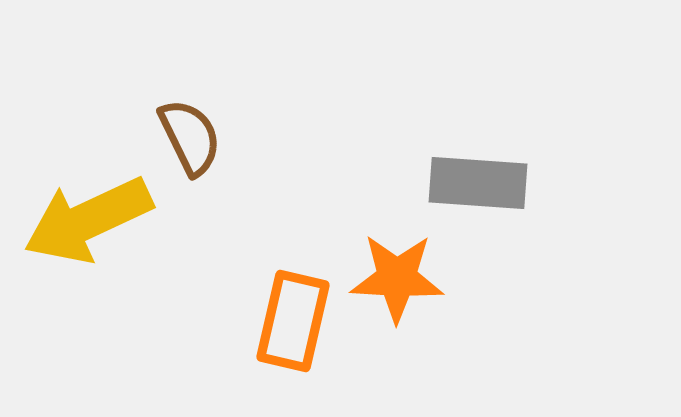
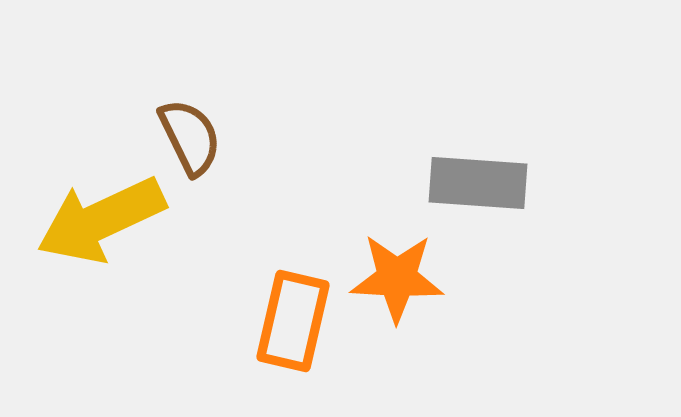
yellow arrow: moved 13 px right
